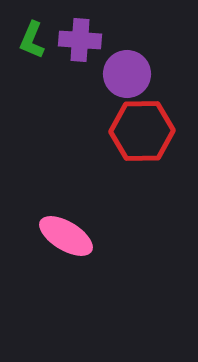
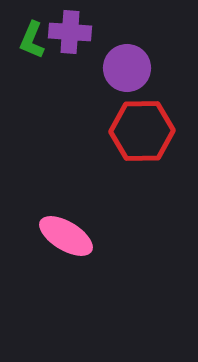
purple cross: moved 10 px left, 8 px up
purple circle: moved 6 px up
